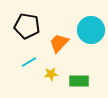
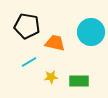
cyan circle: moved 2 px down
orange trapezoid: moved 4 px left; rotated 60 degrees clockwise
yellow star: moved 3 px down
